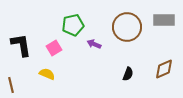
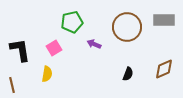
green pentagon: moved 1 px left, 3 px up
black L-shape: moved 1 px left, 5 px down
yellow semicircle: rotated 77 degrees clockwise
brown line: moved 1 px right
